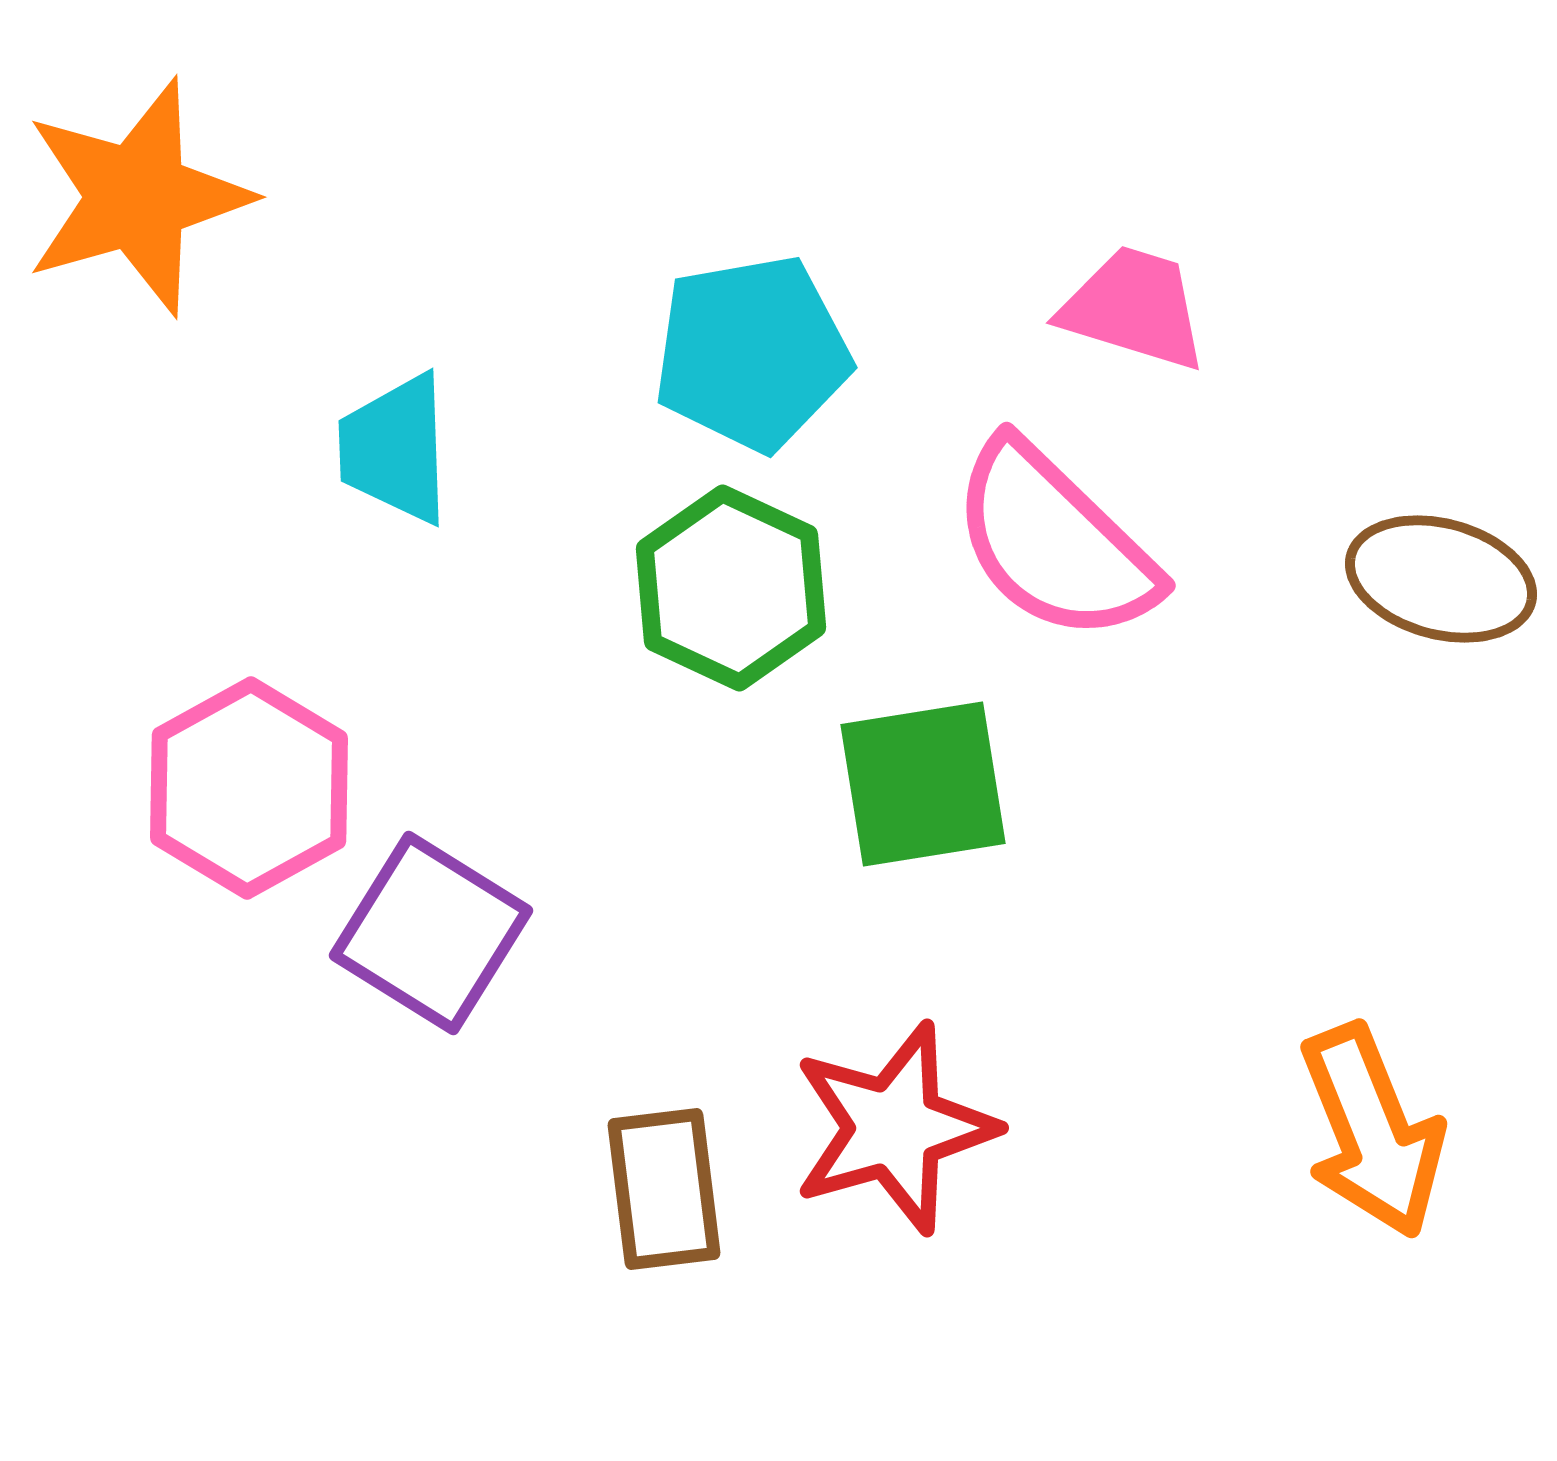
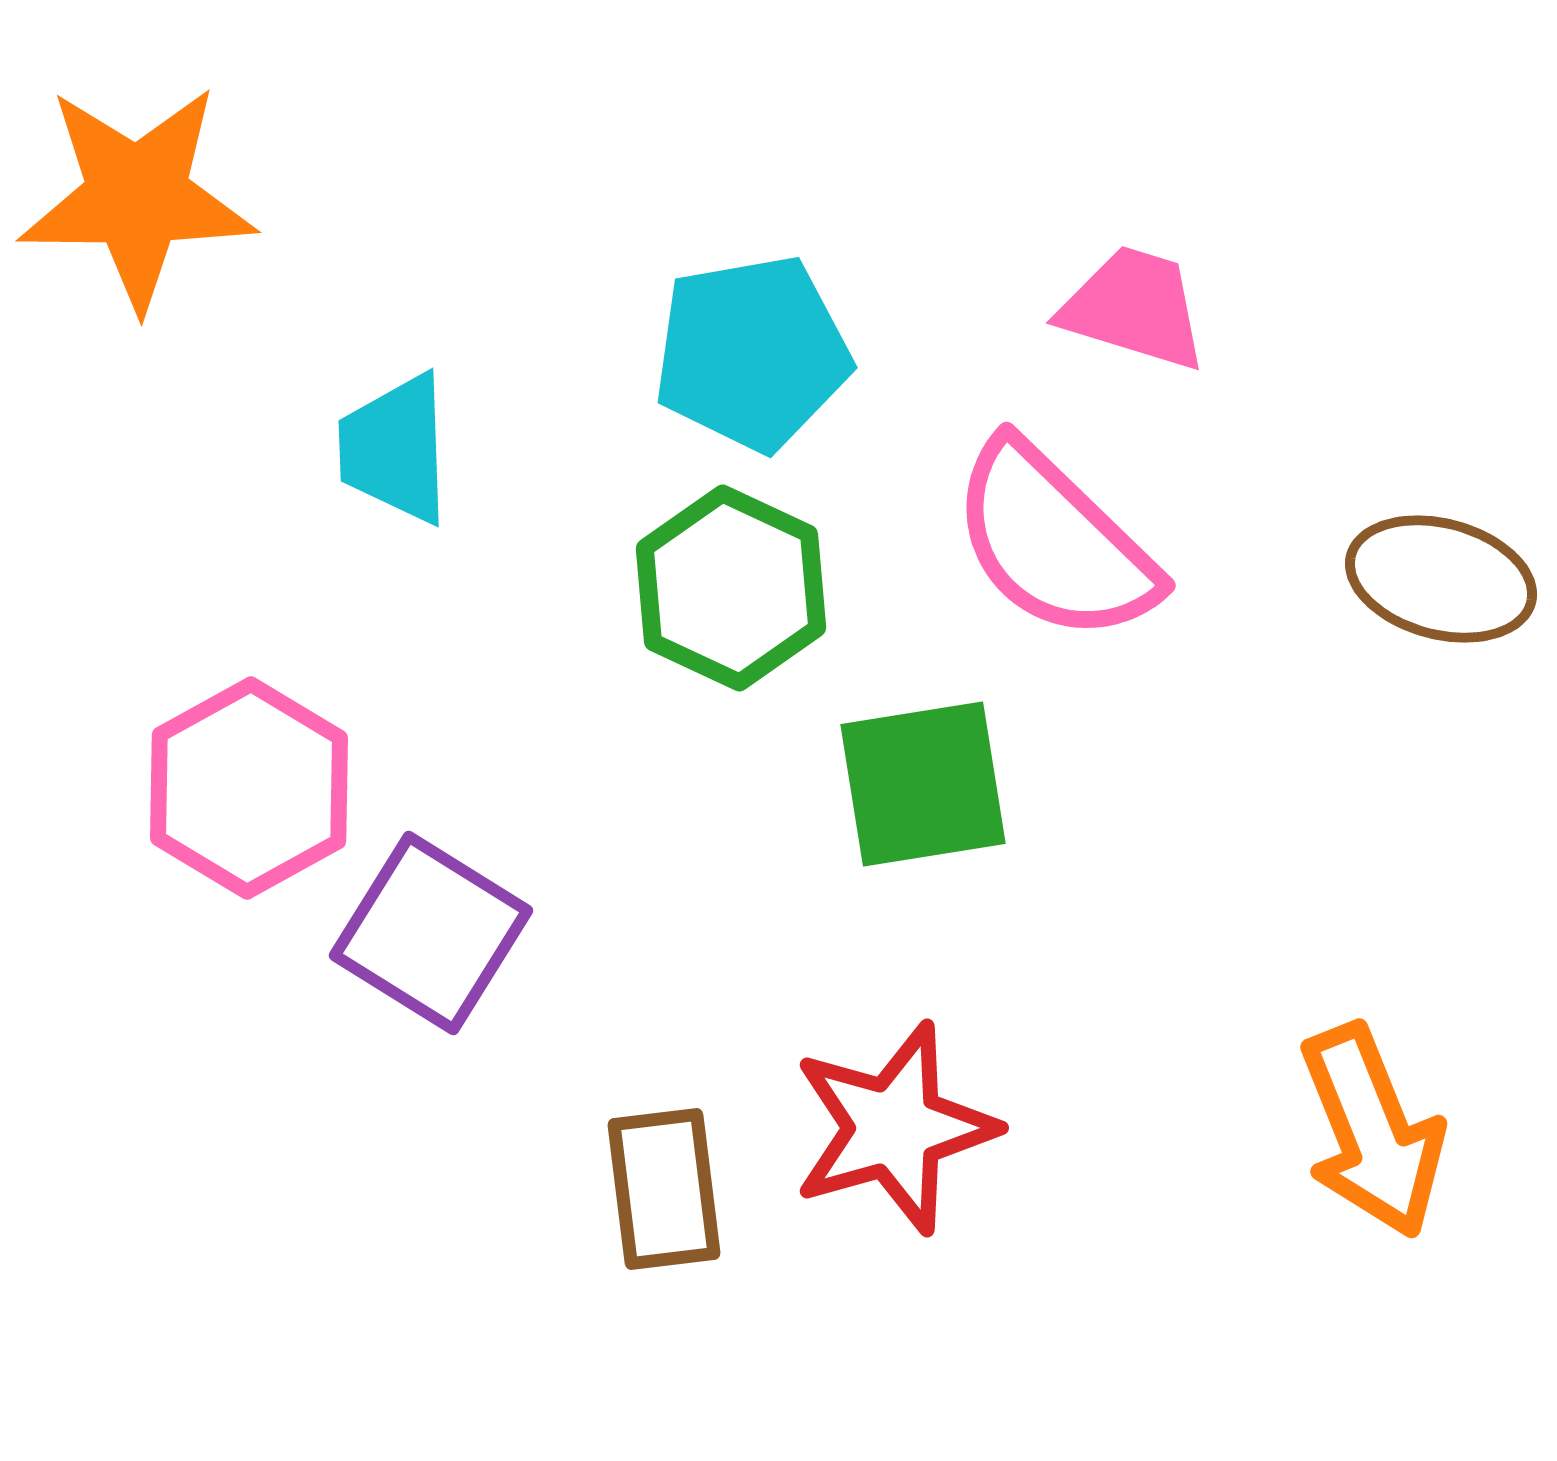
orange star: rotated 16 degrees clockwise
